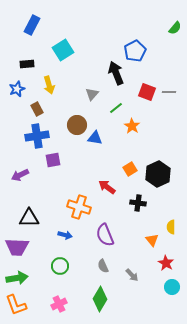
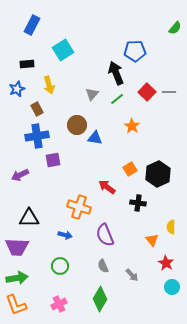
blue pentagon: rotated 25 degrees clockwise
red square: rotated 24 degrees clockwise
green line: moved 1 px right, 9 px up
